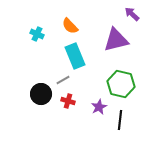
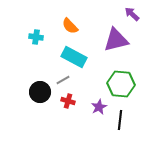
cyan cross: moved 1 px left, 3 px down; rotated 16 degrees counterclockwise
cyan rectangle: moved 1 px left, 1 px down; rotated 40 degrees counterclockwise
green hexagon: rotated 8 degrees counterclockwise
black circle: moved 1 px left, 2 px up
